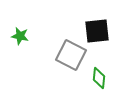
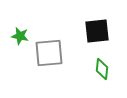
gray square: moved 22 px left, 2 px up; rotated 32 degrees counterclockwise
green diamond: moved 3 px right, 9 px up
